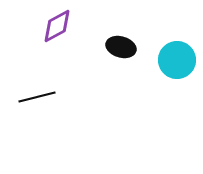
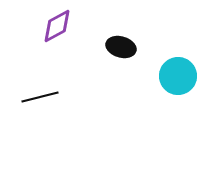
cyan circle: moved 1 px right, 16 px down
black line: moved 3 px right
